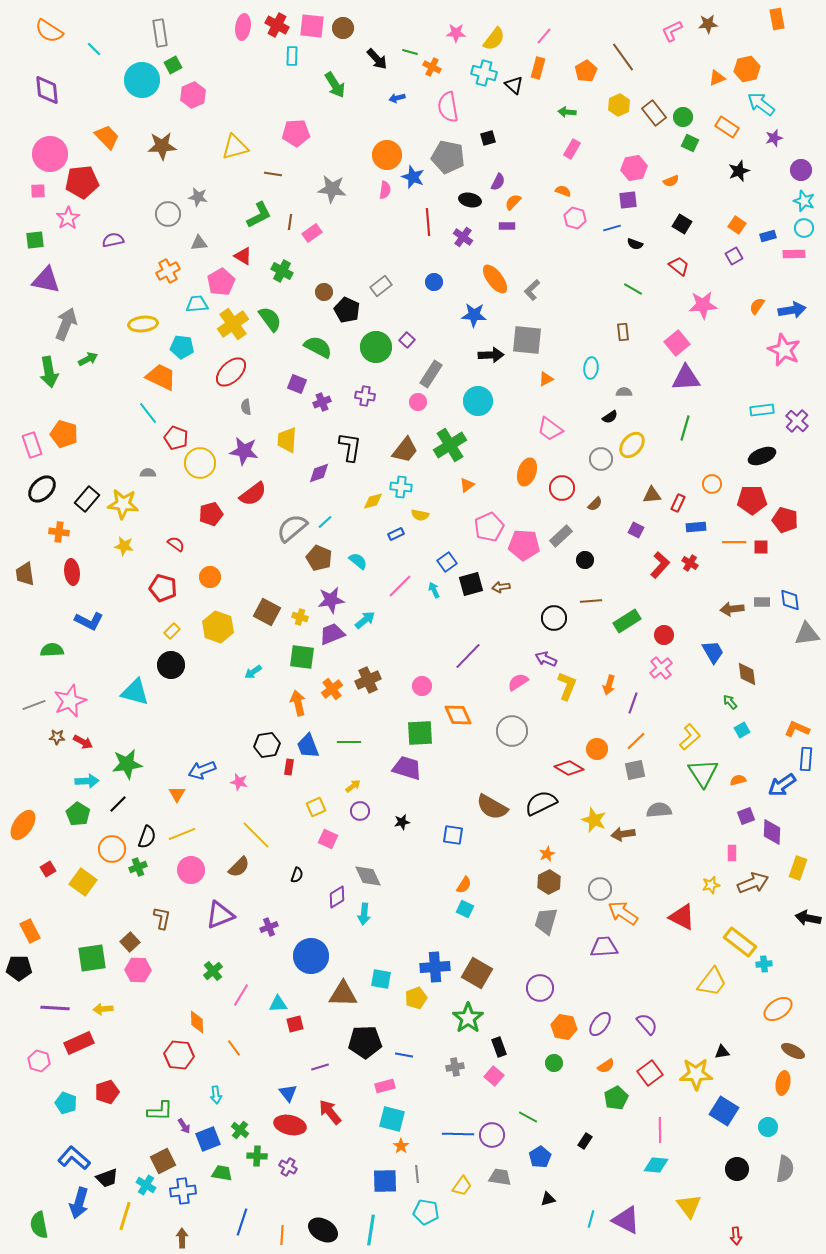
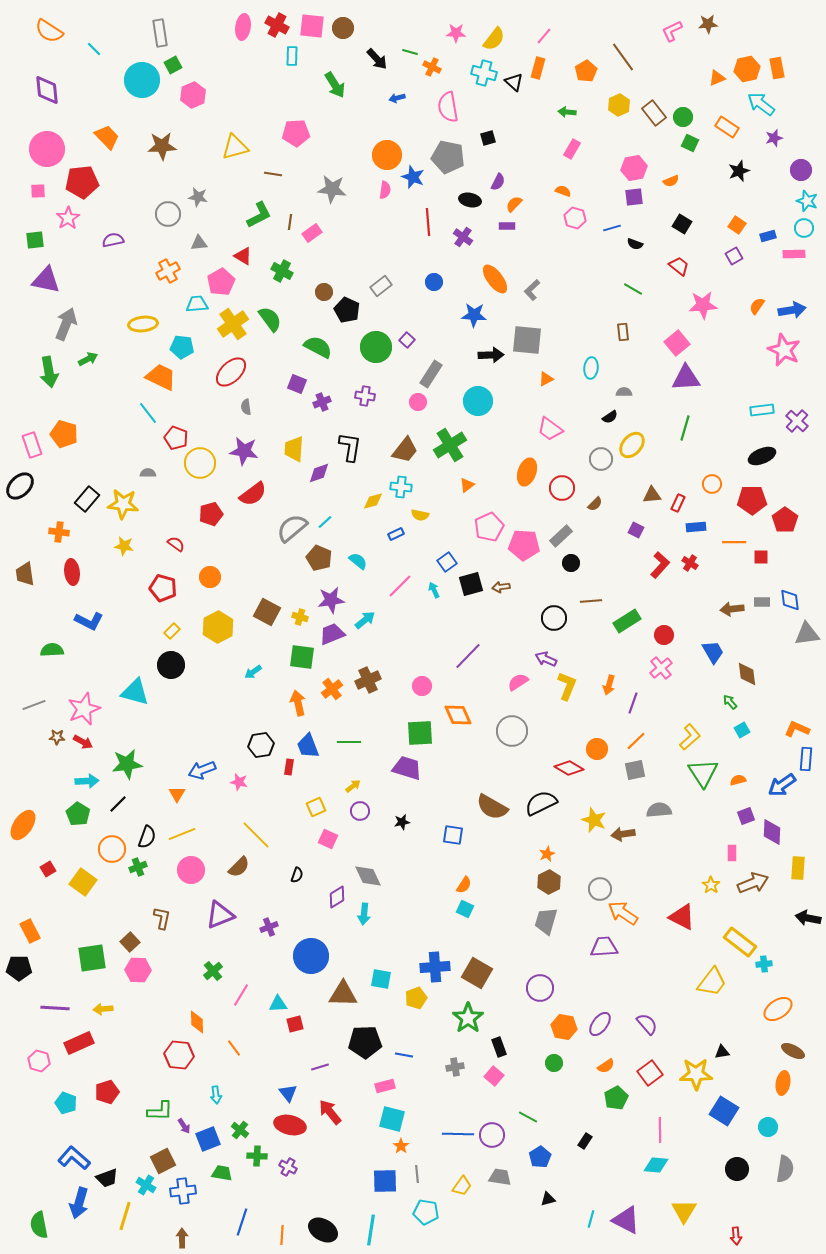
orange rectangle at (777, 19): moved 49 px down
black triangle at (514, 85): moved 3 px up
pink circle at (50, 154): moved 3 px left, 5 px up
purple square at (628, 200): moved 6 px right, 3 px up
cyan star at (804, 201): moved 3 px right
orange semicircle at (513, 202): moved 1 px right, 2 px down
yellow trapezoid at (287, 440): moved 7 px right, 9 px down
black ellipse at (42, 489): moved 22 px left, 3 px up
red pentagon at (785, 520): rotated 20 degrees clockwise
red square at (761, 547): moved 10 px down
black circle at (585, 560): moved 14 px left, 3 px down
yellow hexagon at (218, 627): rotated 12 degrees clockwise
pink star at (70, 701): moved 14 px right, 8 px down
black hexagon at (267, 745): moved 6 px left
yellow rectangle at (798, 868): rotated 15 degrees counterclockwise
yellow star at (711, 885): rotated 24 degrees counterclockwise
yellow triangle at (689, 1206): moved 5 px left, 5 px down; rotated 8 degrees clockwise
